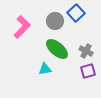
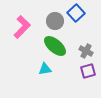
green ellipse: moved 2 px left, 3 px up
